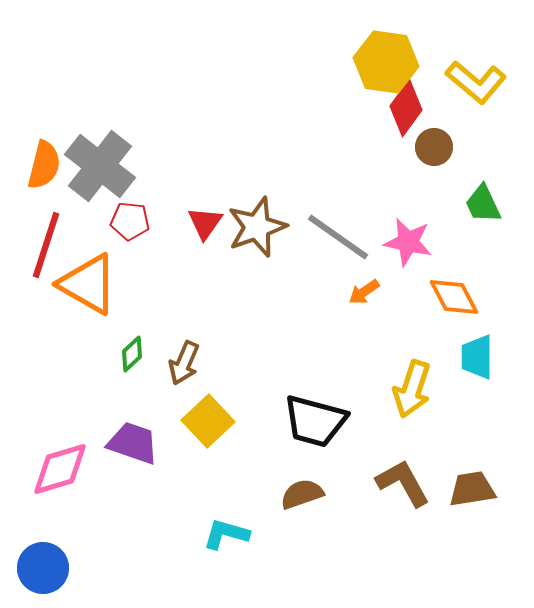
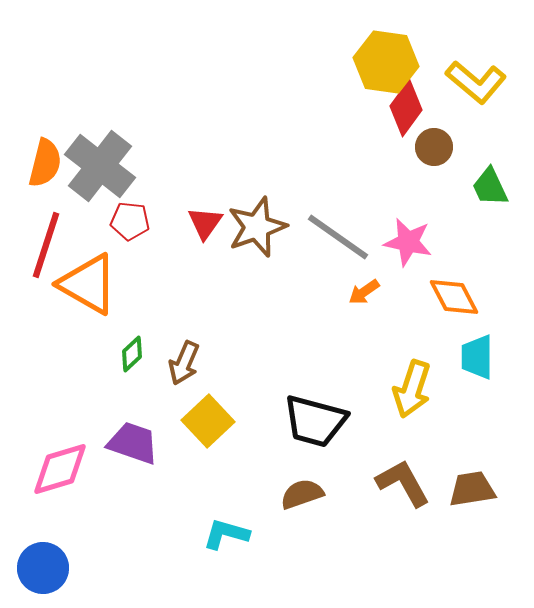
orange semicircle: moved 1 px right, 2 px up
green trapezoid: moved 7 px right, 17 px up
